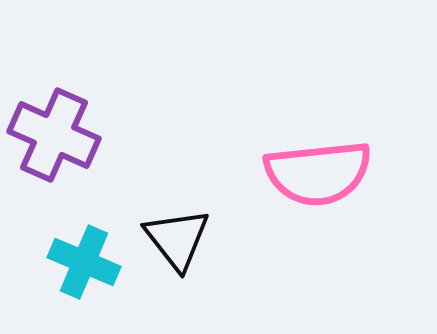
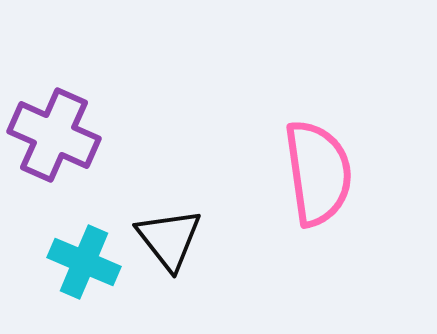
pink semicircle: rotated 92 degrees counterclockwise
black triangle: moved 8 px left
